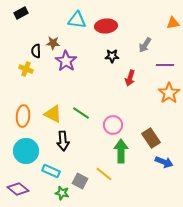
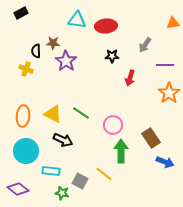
black arrow: moved 1 px up; rotated 60 degrees counterclockwise
blue arrow: moved 1 px right
cyan rectangle: rotated 18 degrees counterclockwise
